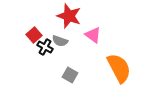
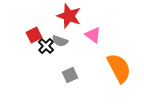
red square: rotated 14 degrees clockwise
black cross: moved 1 px right, 1 px up; rotated 14 degrees clockwise
gray square: rotated 35 degrees clockwise
